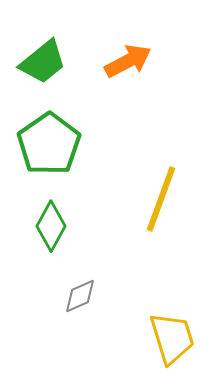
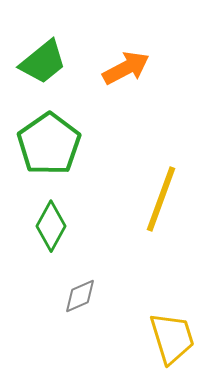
orange arrow: moved 2 px left, 7 px down
